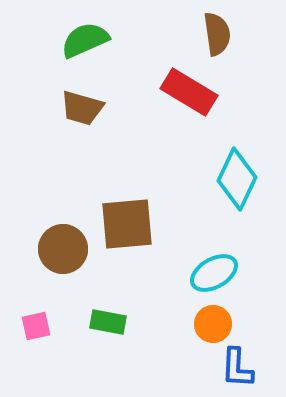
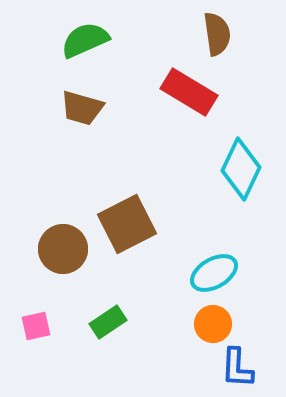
cyan diamond: moved 4 px right, 10 px up
brown square: rotated 22 degrees counterclockwise
green rectangle: rotated 45 degrees counterclockwise
